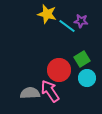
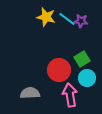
yellow star: moved 1 px left, 3 px down
cyan line: moved 7 px up
pink arrow: moved 20 px right, 4 px down; rotated 25 degrees clockwise
